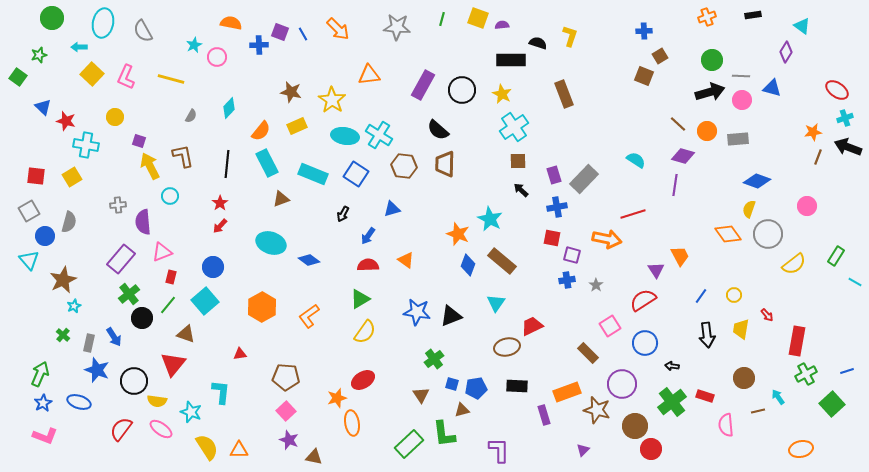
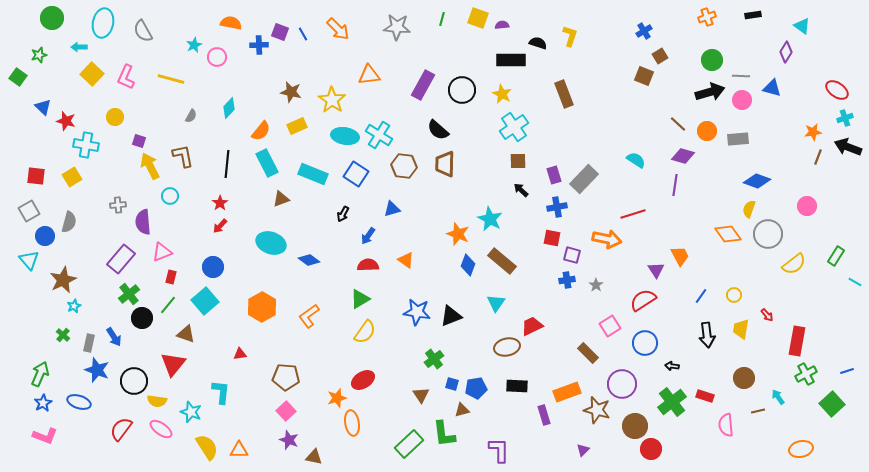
blue cross at (644, 31): rotated 28 degrees counterclockwise
